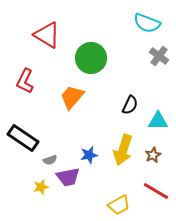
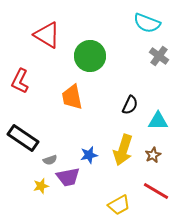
green circle: moved 1 px left, 2 px up
red L-shape: moved 5 px left
orange trapezoid: rotated 52 degrees counterclockwise
yellow star: moved 1 px up
